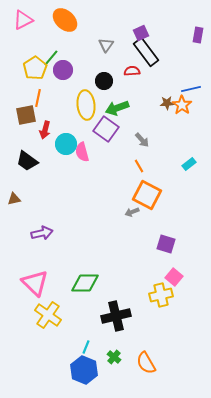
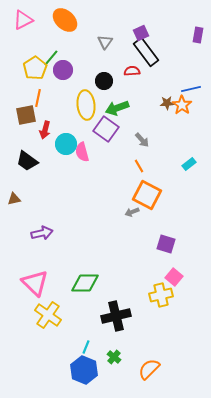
gray triangle at (106, 45): moved 1 px left, 3 px up
orange semicircle at (146, 363): moved 3 px right, 6 px down; rotated 75 degrees clockwise
